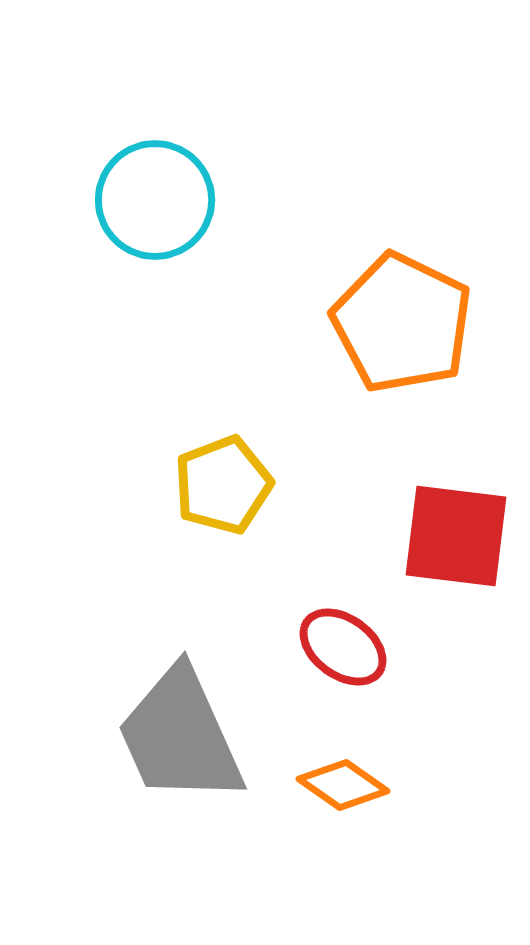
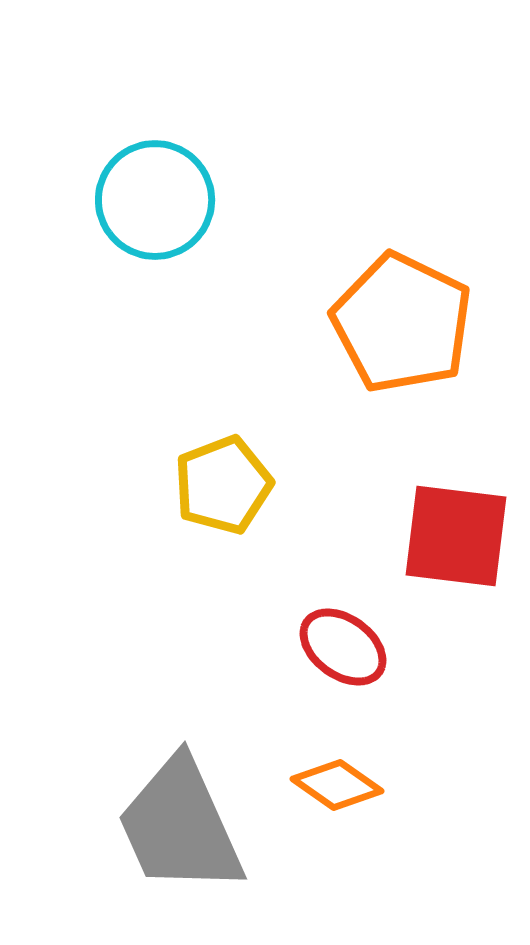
gray trapezoid: moved 90 px down
orange diamond: moved 6 px left
